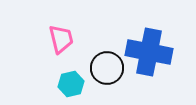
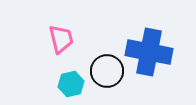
black circle: moved 3 px down
